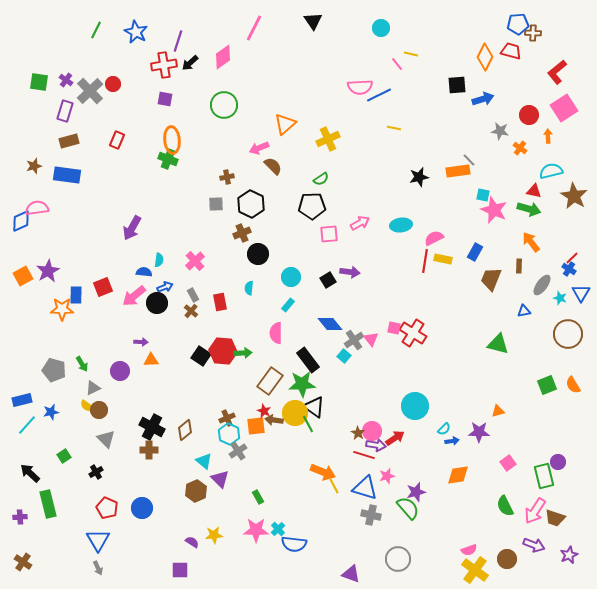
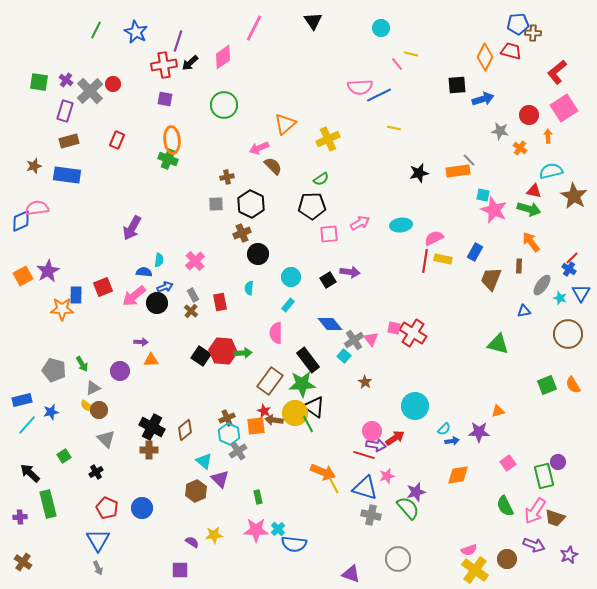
black star at (419, 177): moved 4 px up
brown star at (358, 433): moved 7 px right, 51 px up
green rectangle at (258, 497): rotated 16 degrees clockwise
